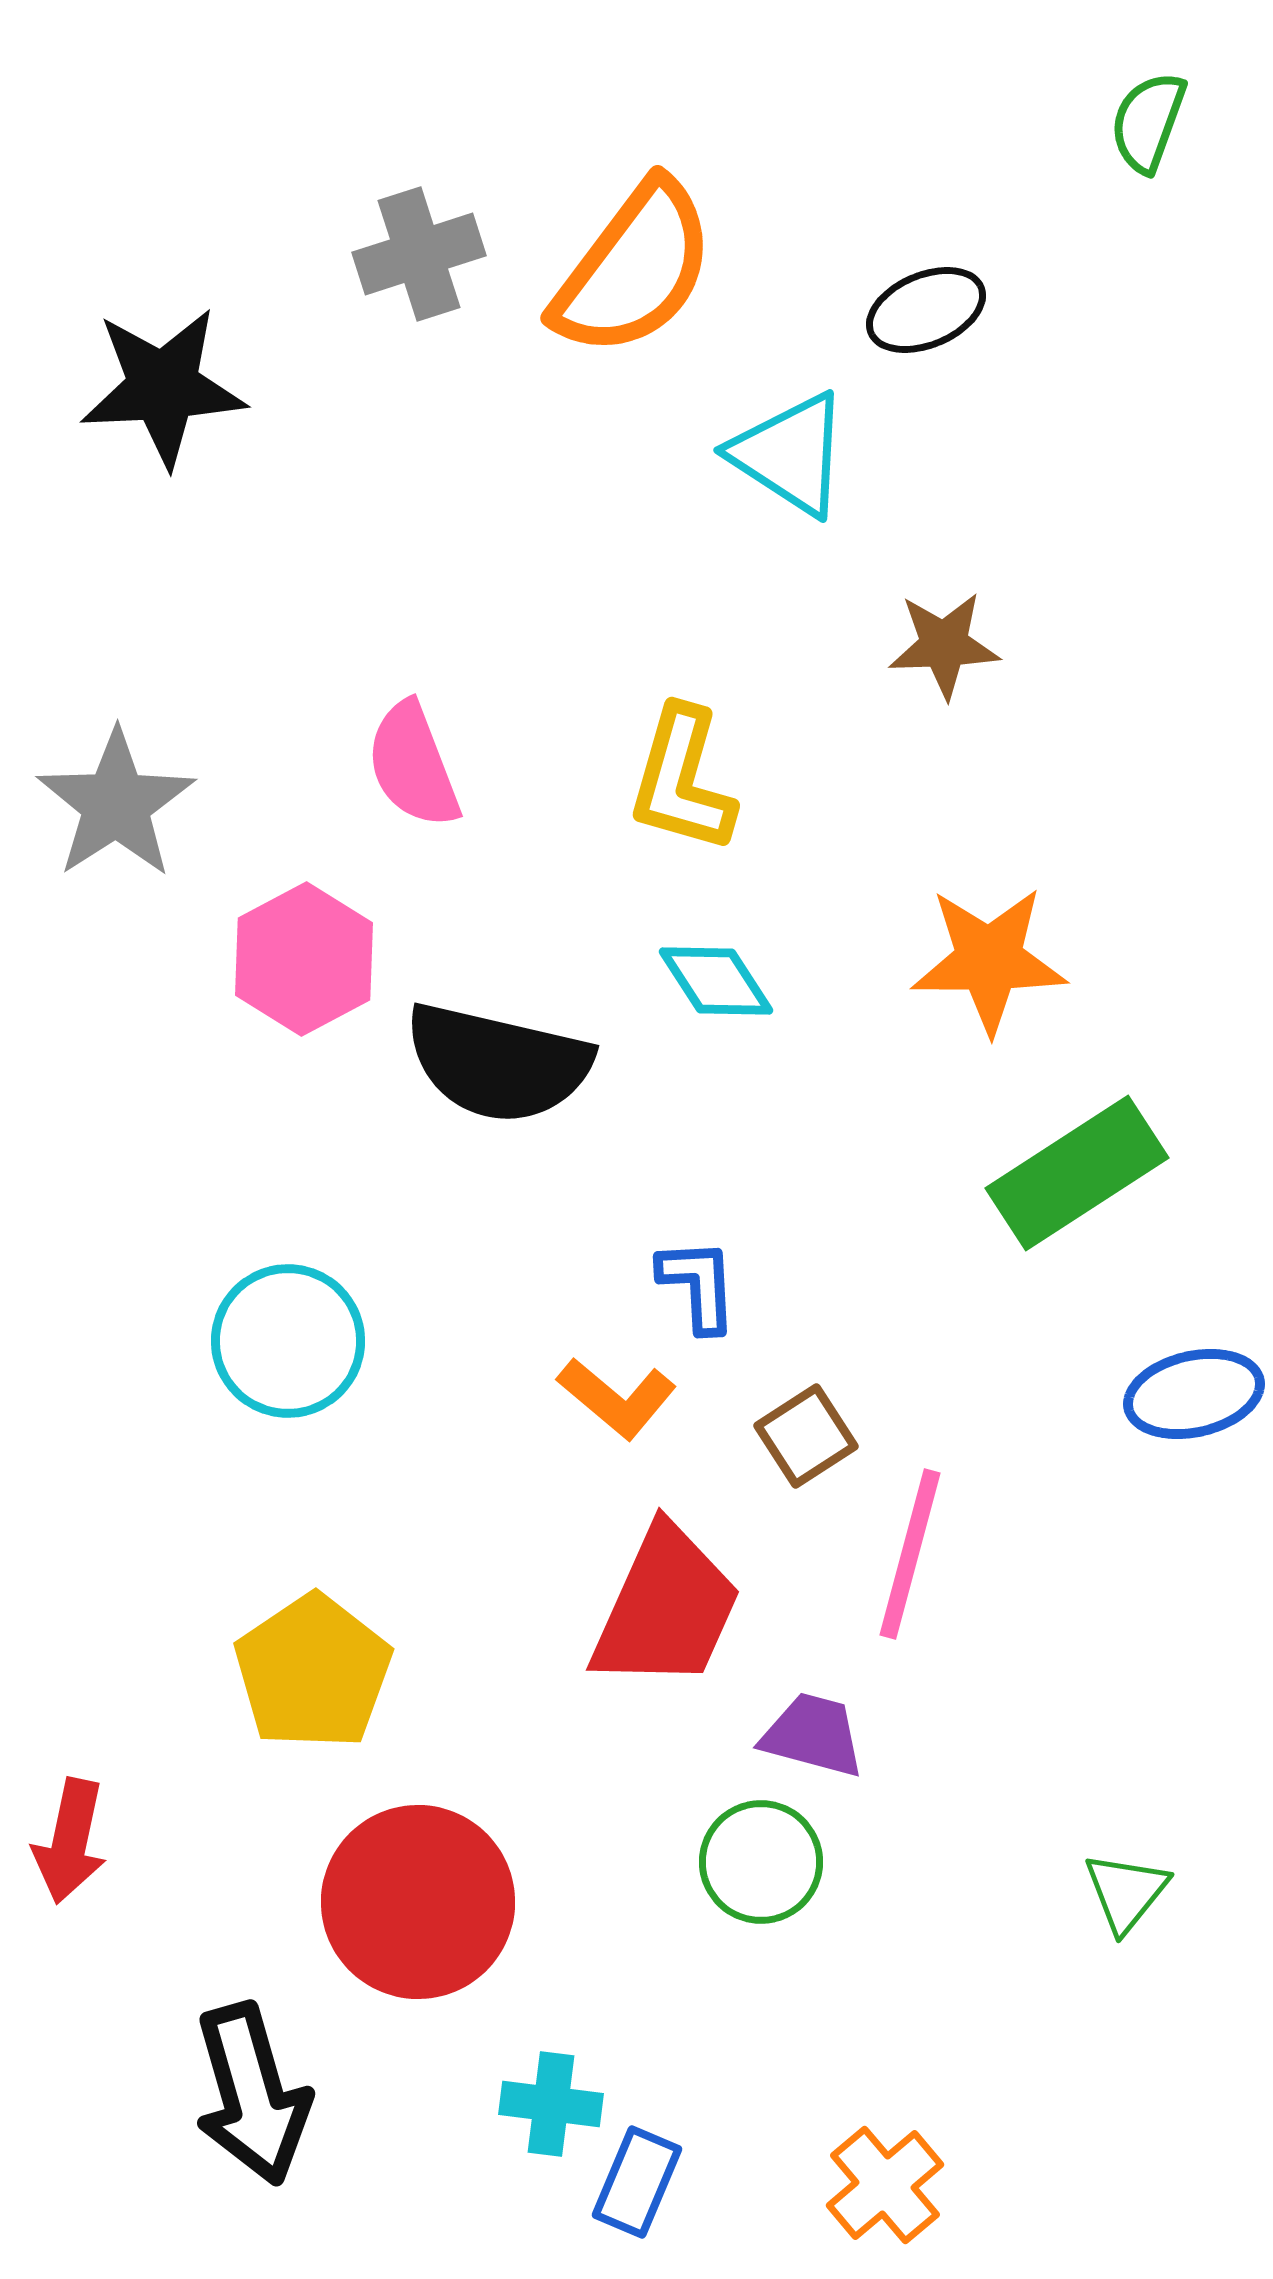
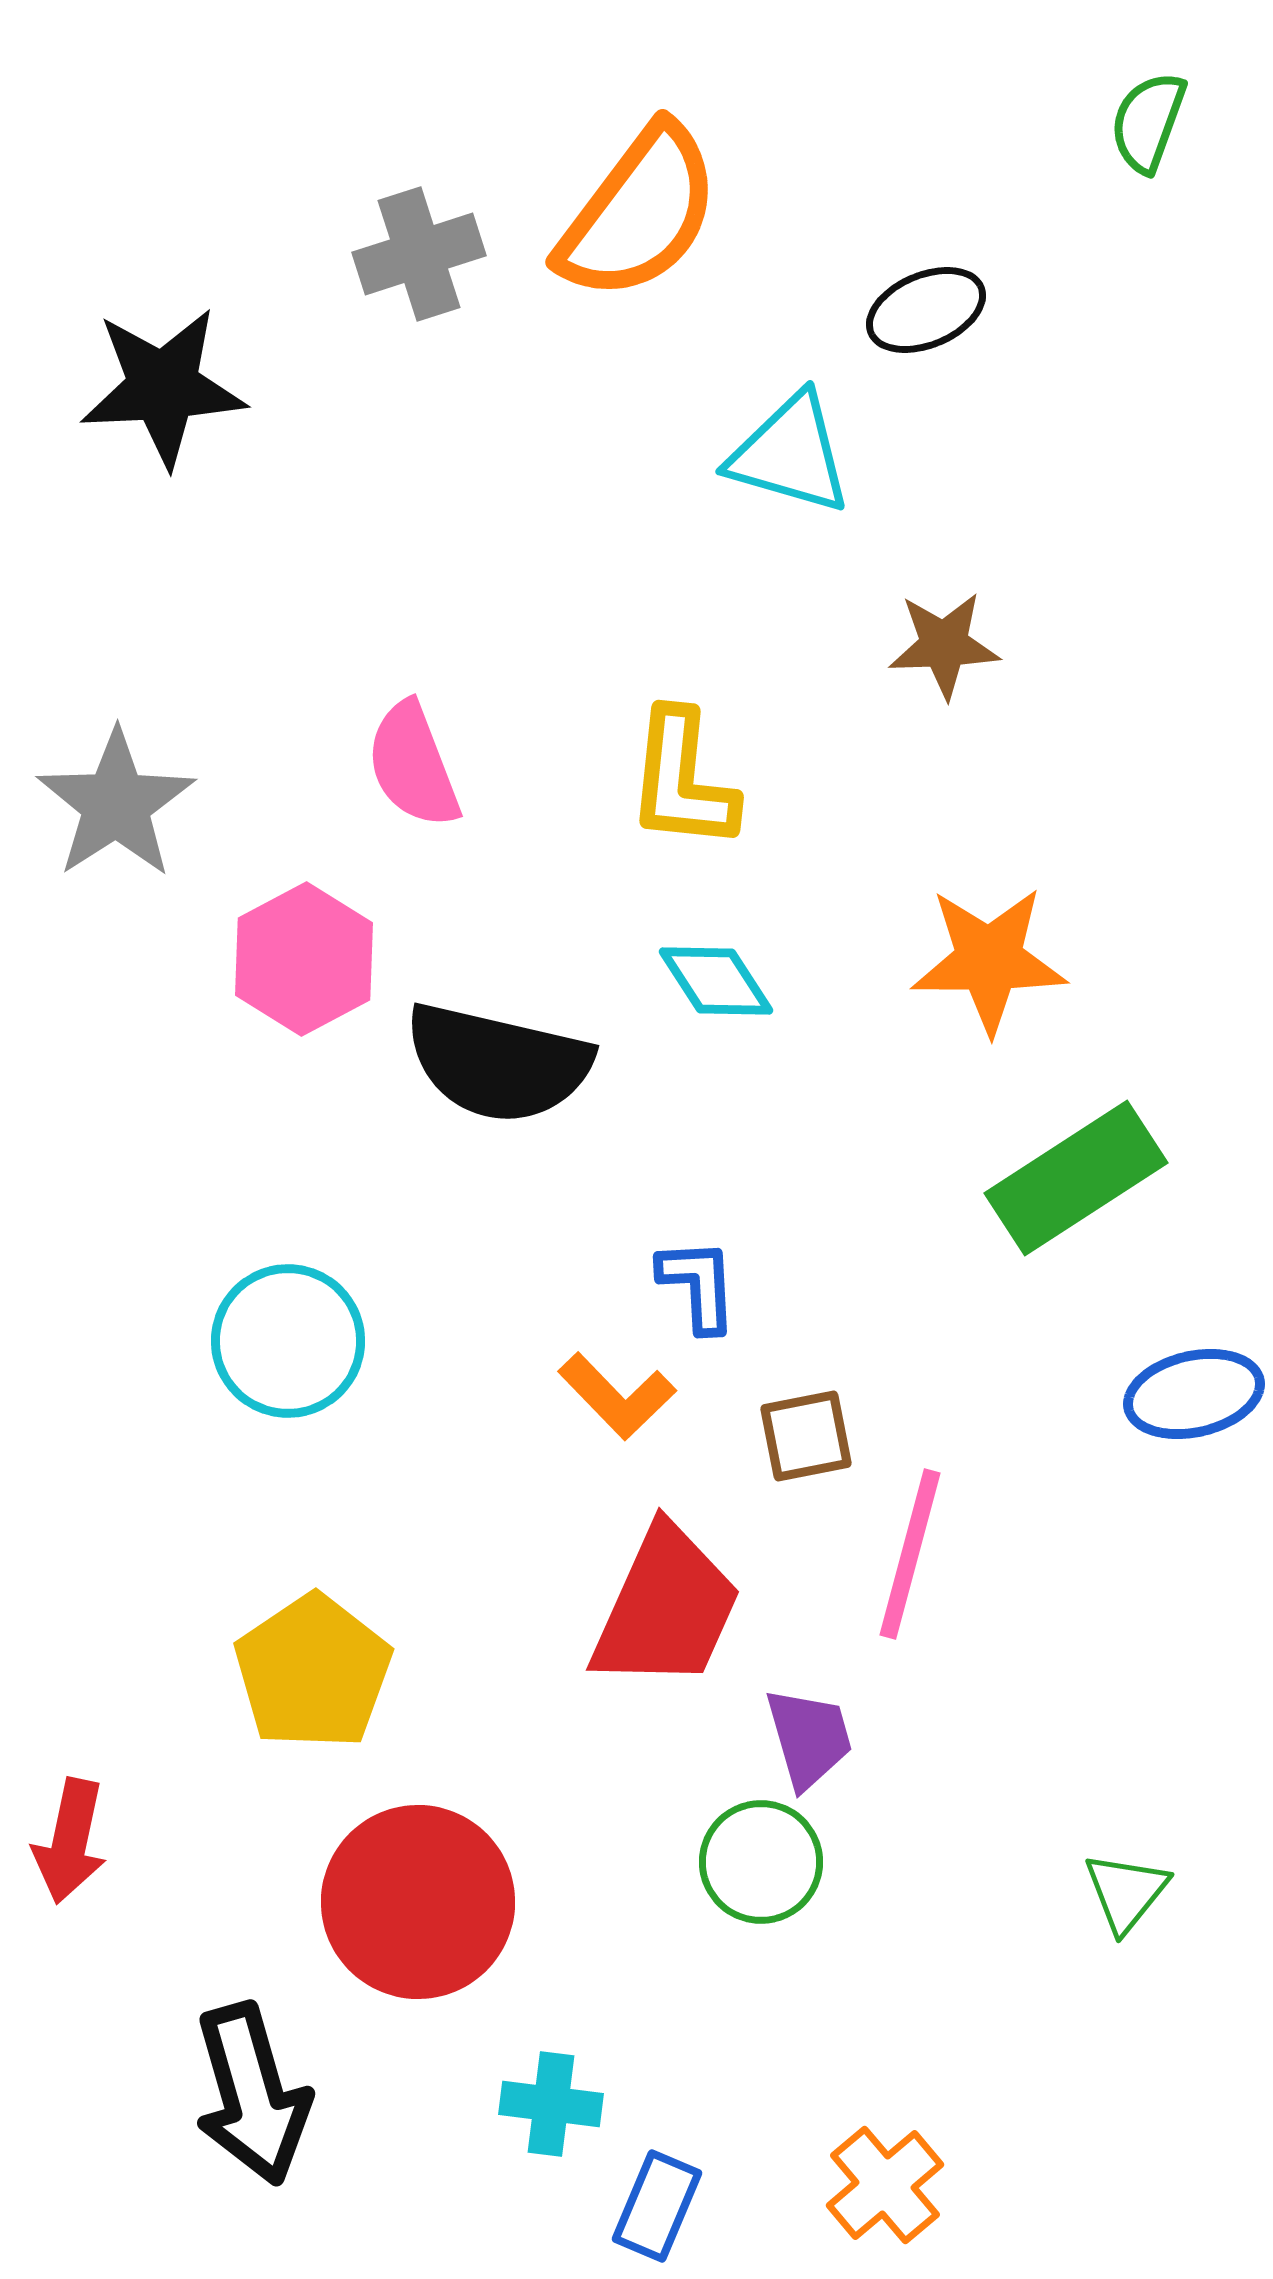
orange semicircle: moved 5 px right, 56 px up
cyan triangle: rotated 17 degrees counterclockwise
yellow L-shape: rotated 10 degrees counterclockwise
green rectangle: moved 1 px left, 5 px down
orange L-shape: moved 2 px up; rotated 6 degrees clockwise
brown square: rotated 22 degrees clockwise
purple trapezoid: moved 4 px left, 3 px down; rotated 59 degrees clockwise
blue rectangle: moved 20 px right, 24 px down
